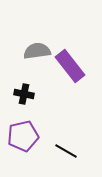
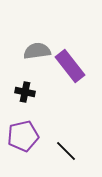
black cross: moved 1 px right, 2 px up
black line: rotated 15 degrees clockwise
